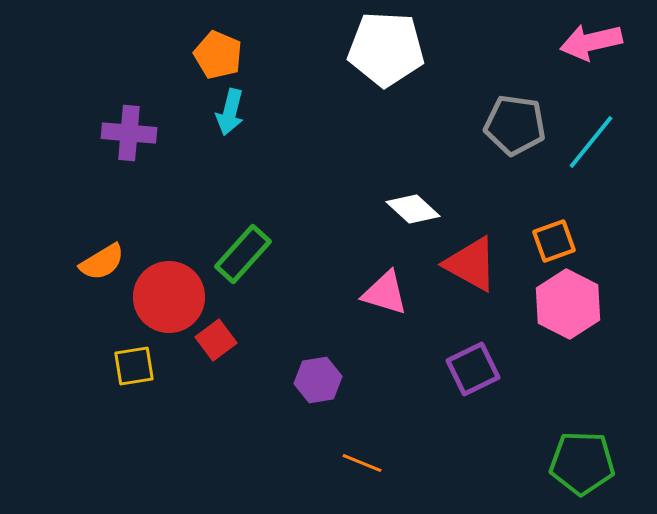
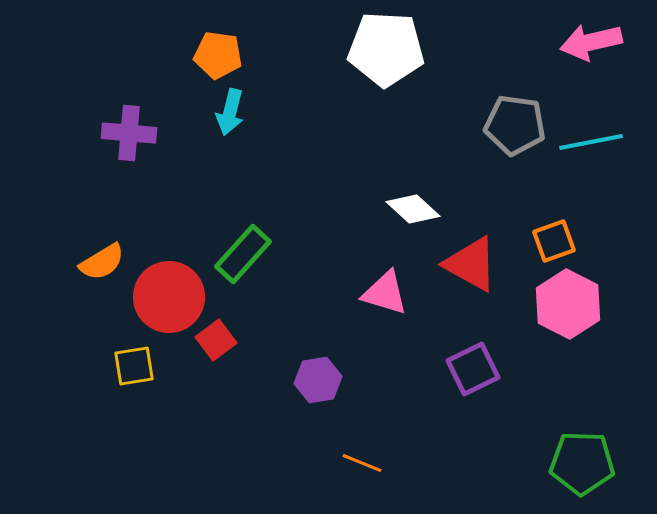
orange pentagon: rotated 15 degrees counterclockwise
cyan line: rotated 40 degrees clockwise
